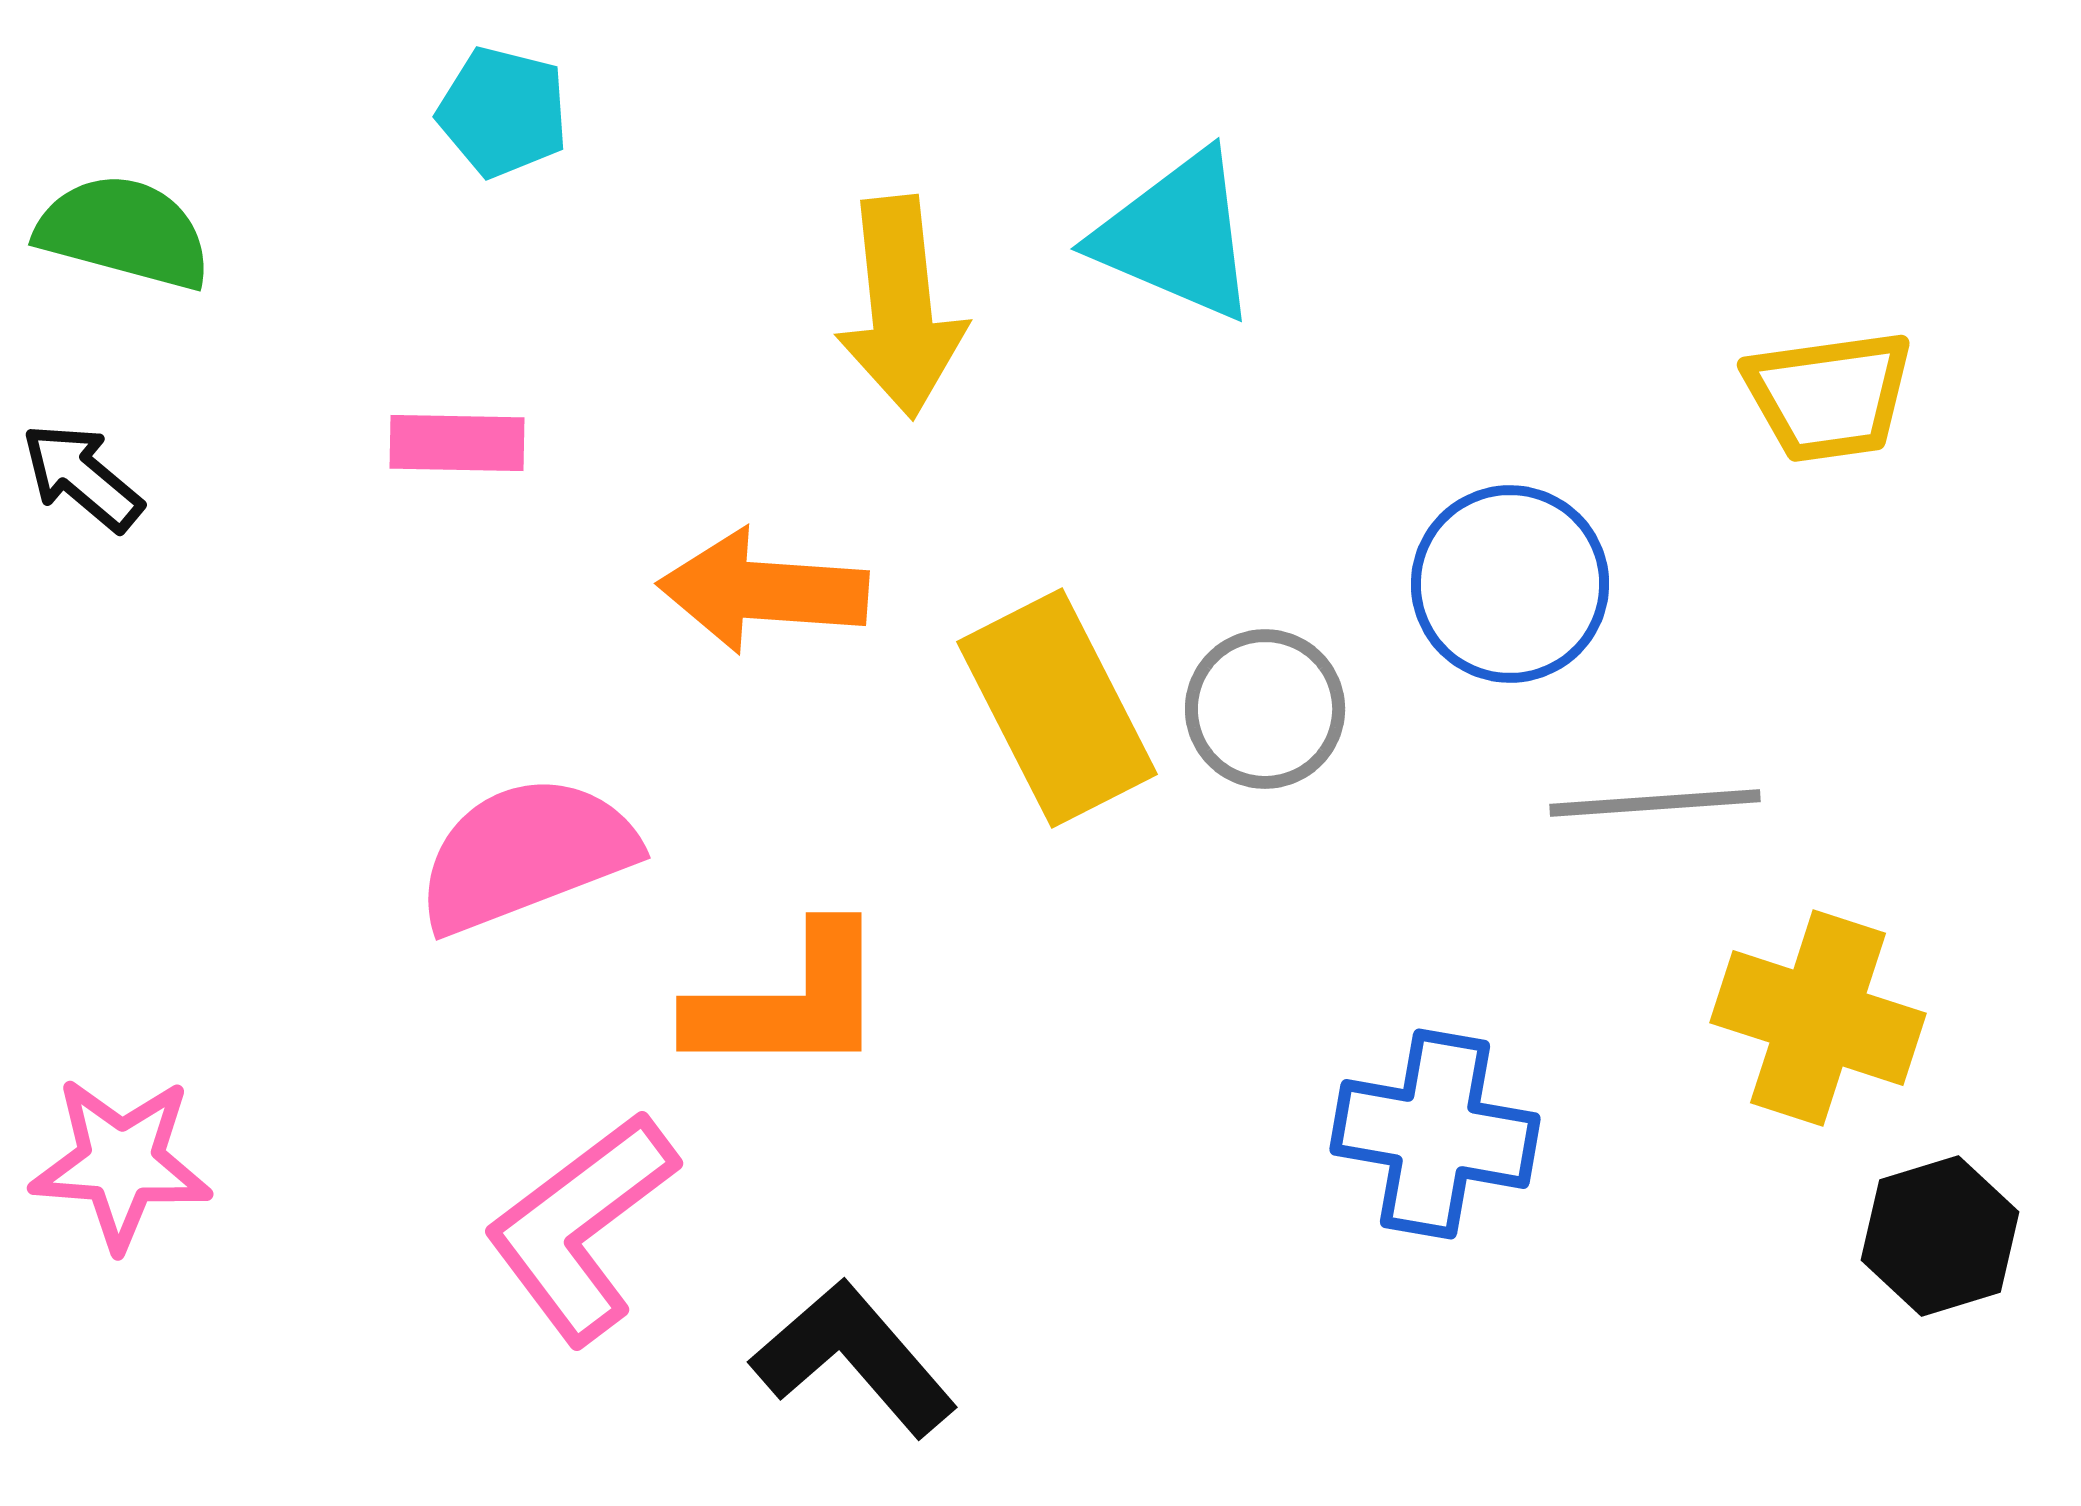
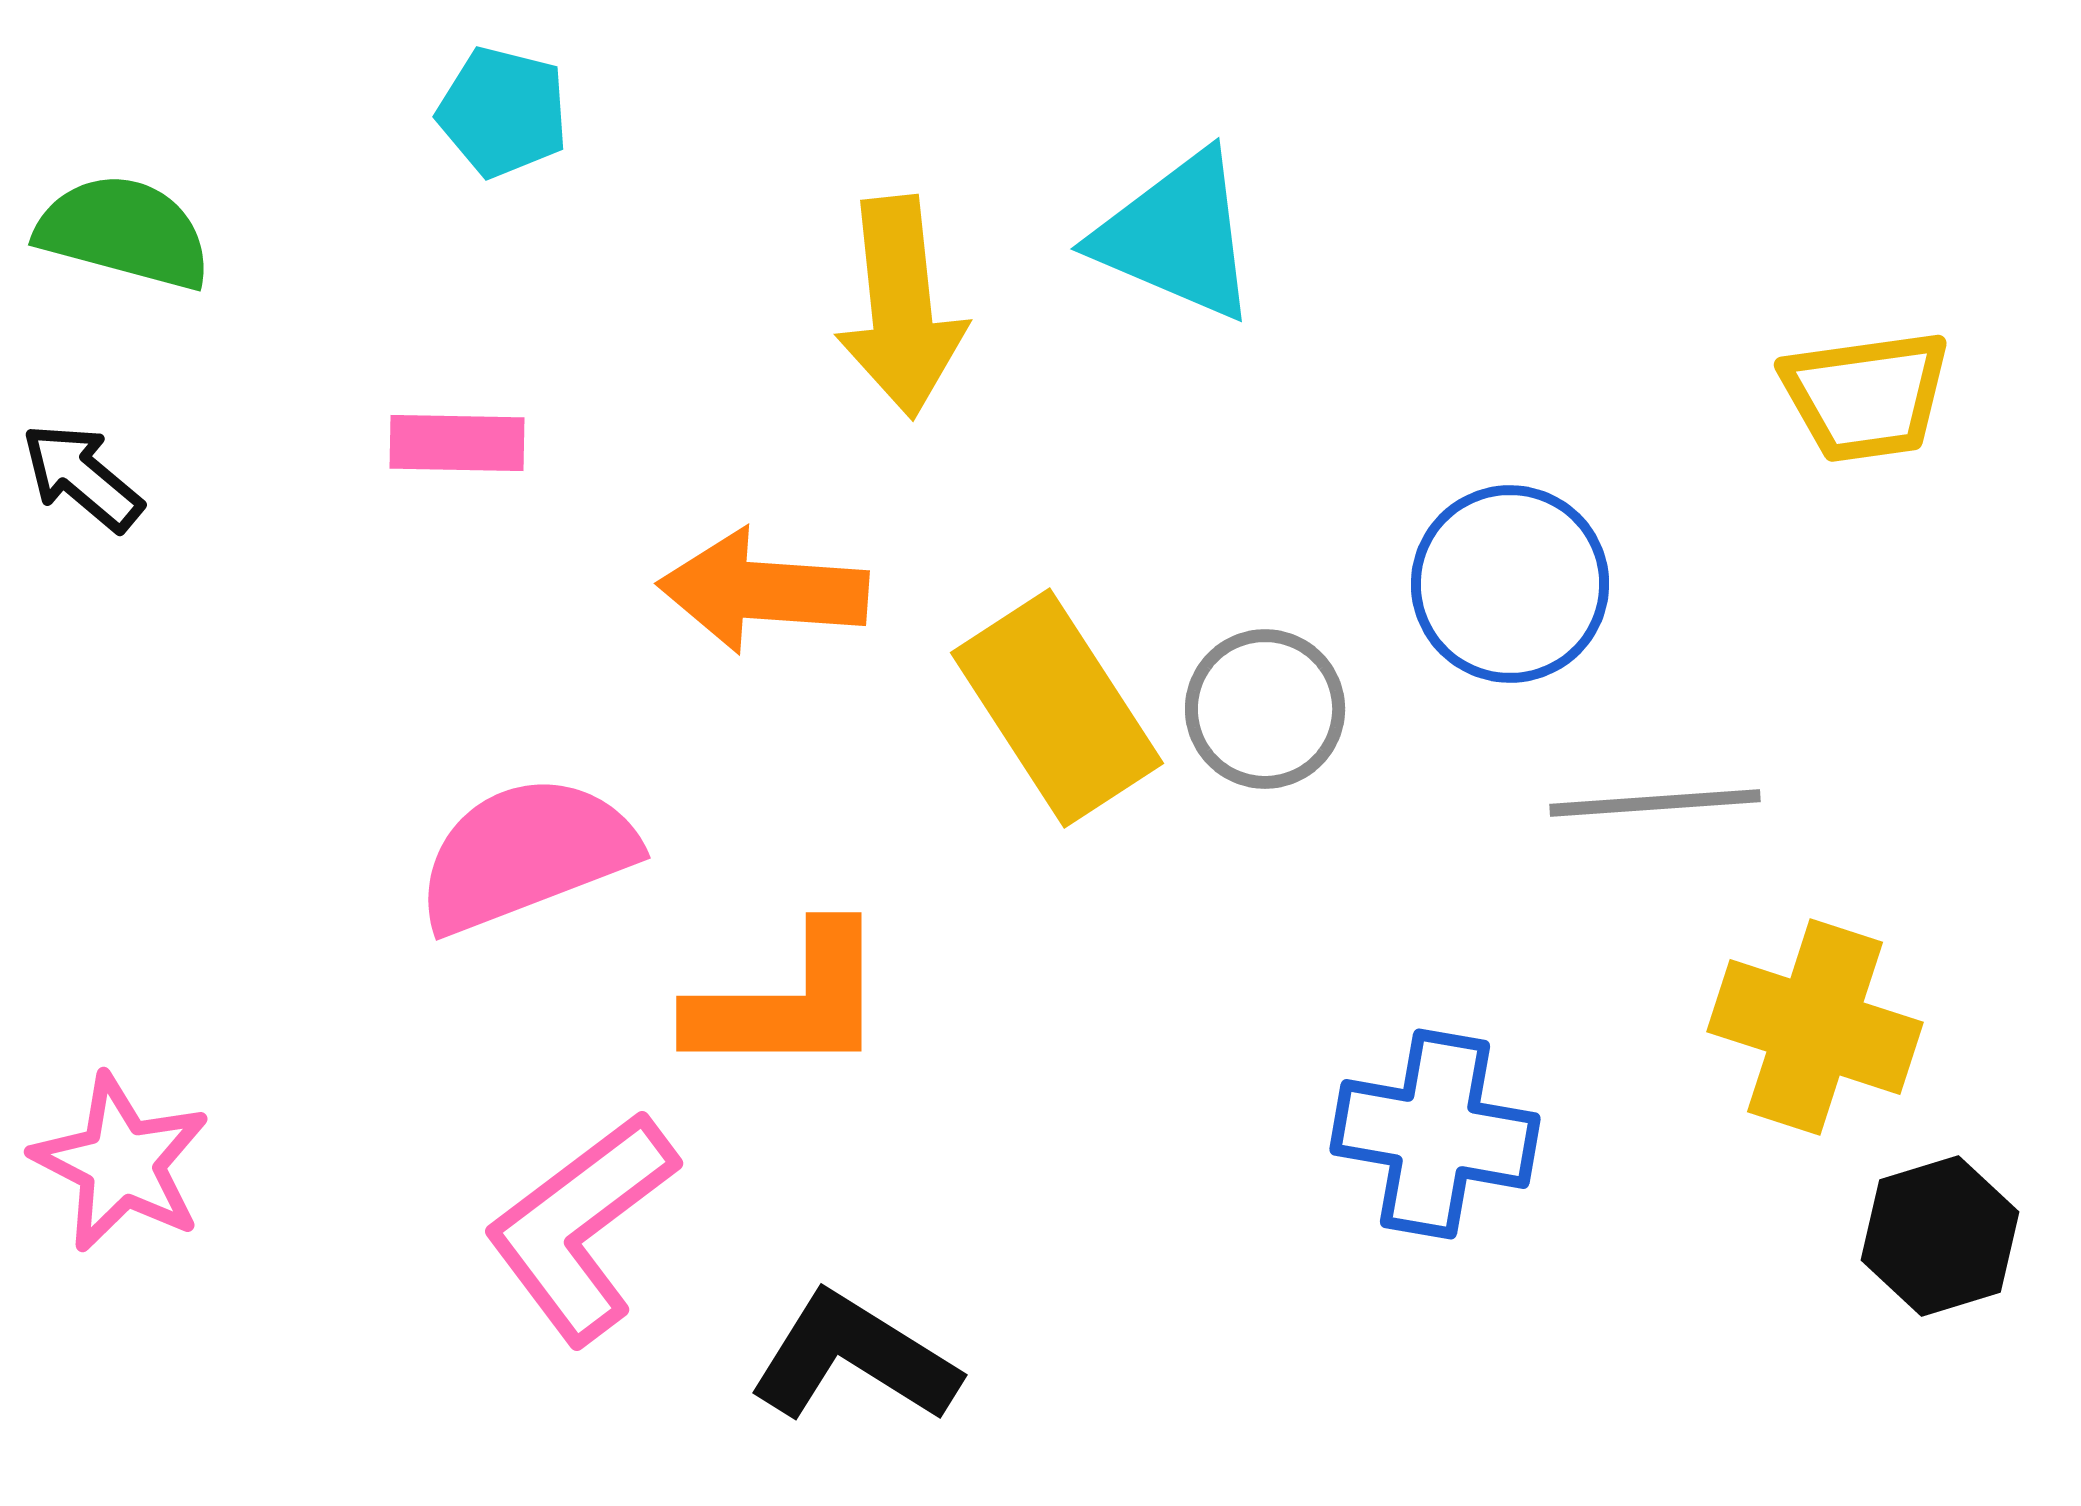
yellow trapezoid: moved 37 px right
yellow rectangle: rotated 6 degrees counterclockwise
yellow cross: moved 3 px left, 9 px down
pink star: rotated 23 degrees clockwise
black L-shape: rotated 17 degrees counterclockwise
